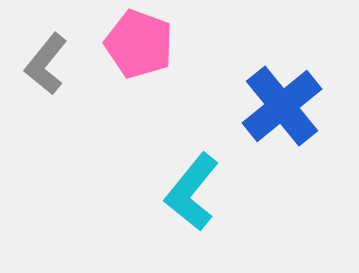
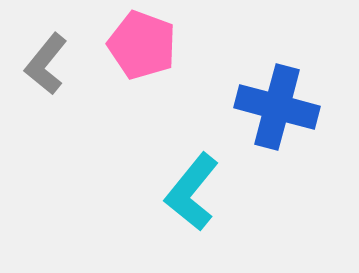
pink pentagon: moved 3 px right, 1 px down
blue cross: moved 5 px left, 1 px down; rotated 36 degrees counterclockwise
